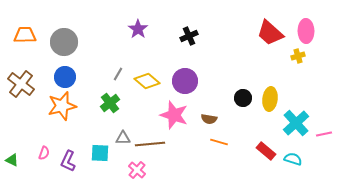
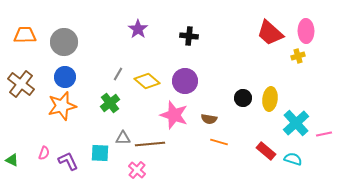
black cross: rotated 30 degrees clockwise
purple L-shape: rotated 130 degrees clockwise
